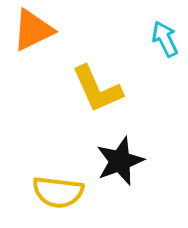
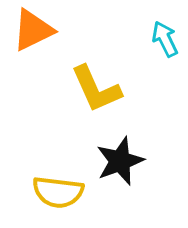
yellow L-shape: moved 1 px left
